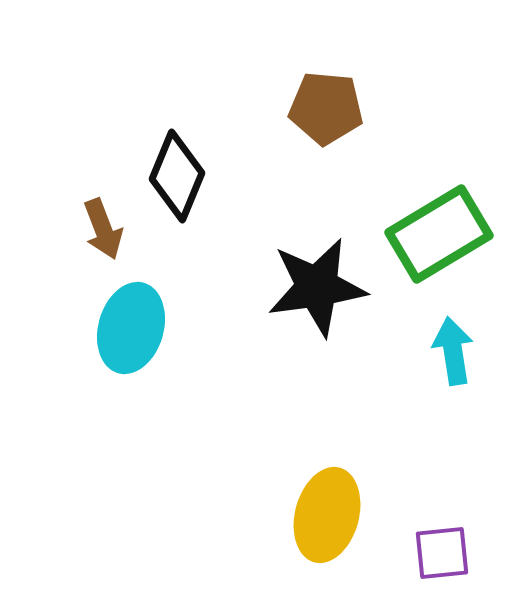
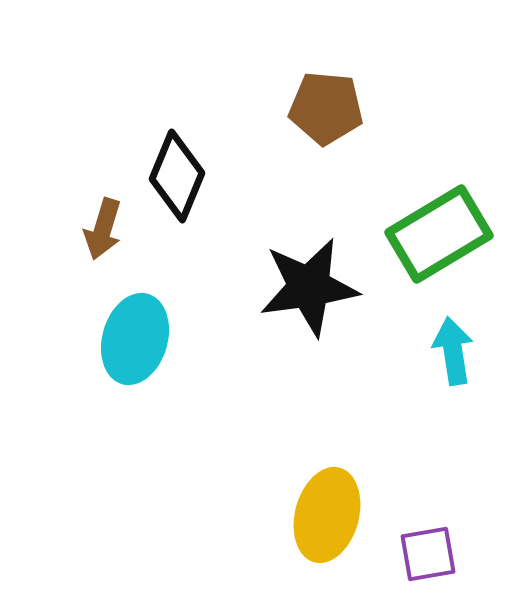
brown arrow: rotated 38 degrees clockwise
black star: moved 8 px left
cyan ellipse: moved 4 px right, 11 px down
purple square: moved 14 px left, 1 px down; rotated 4 degrees counterclockwise
